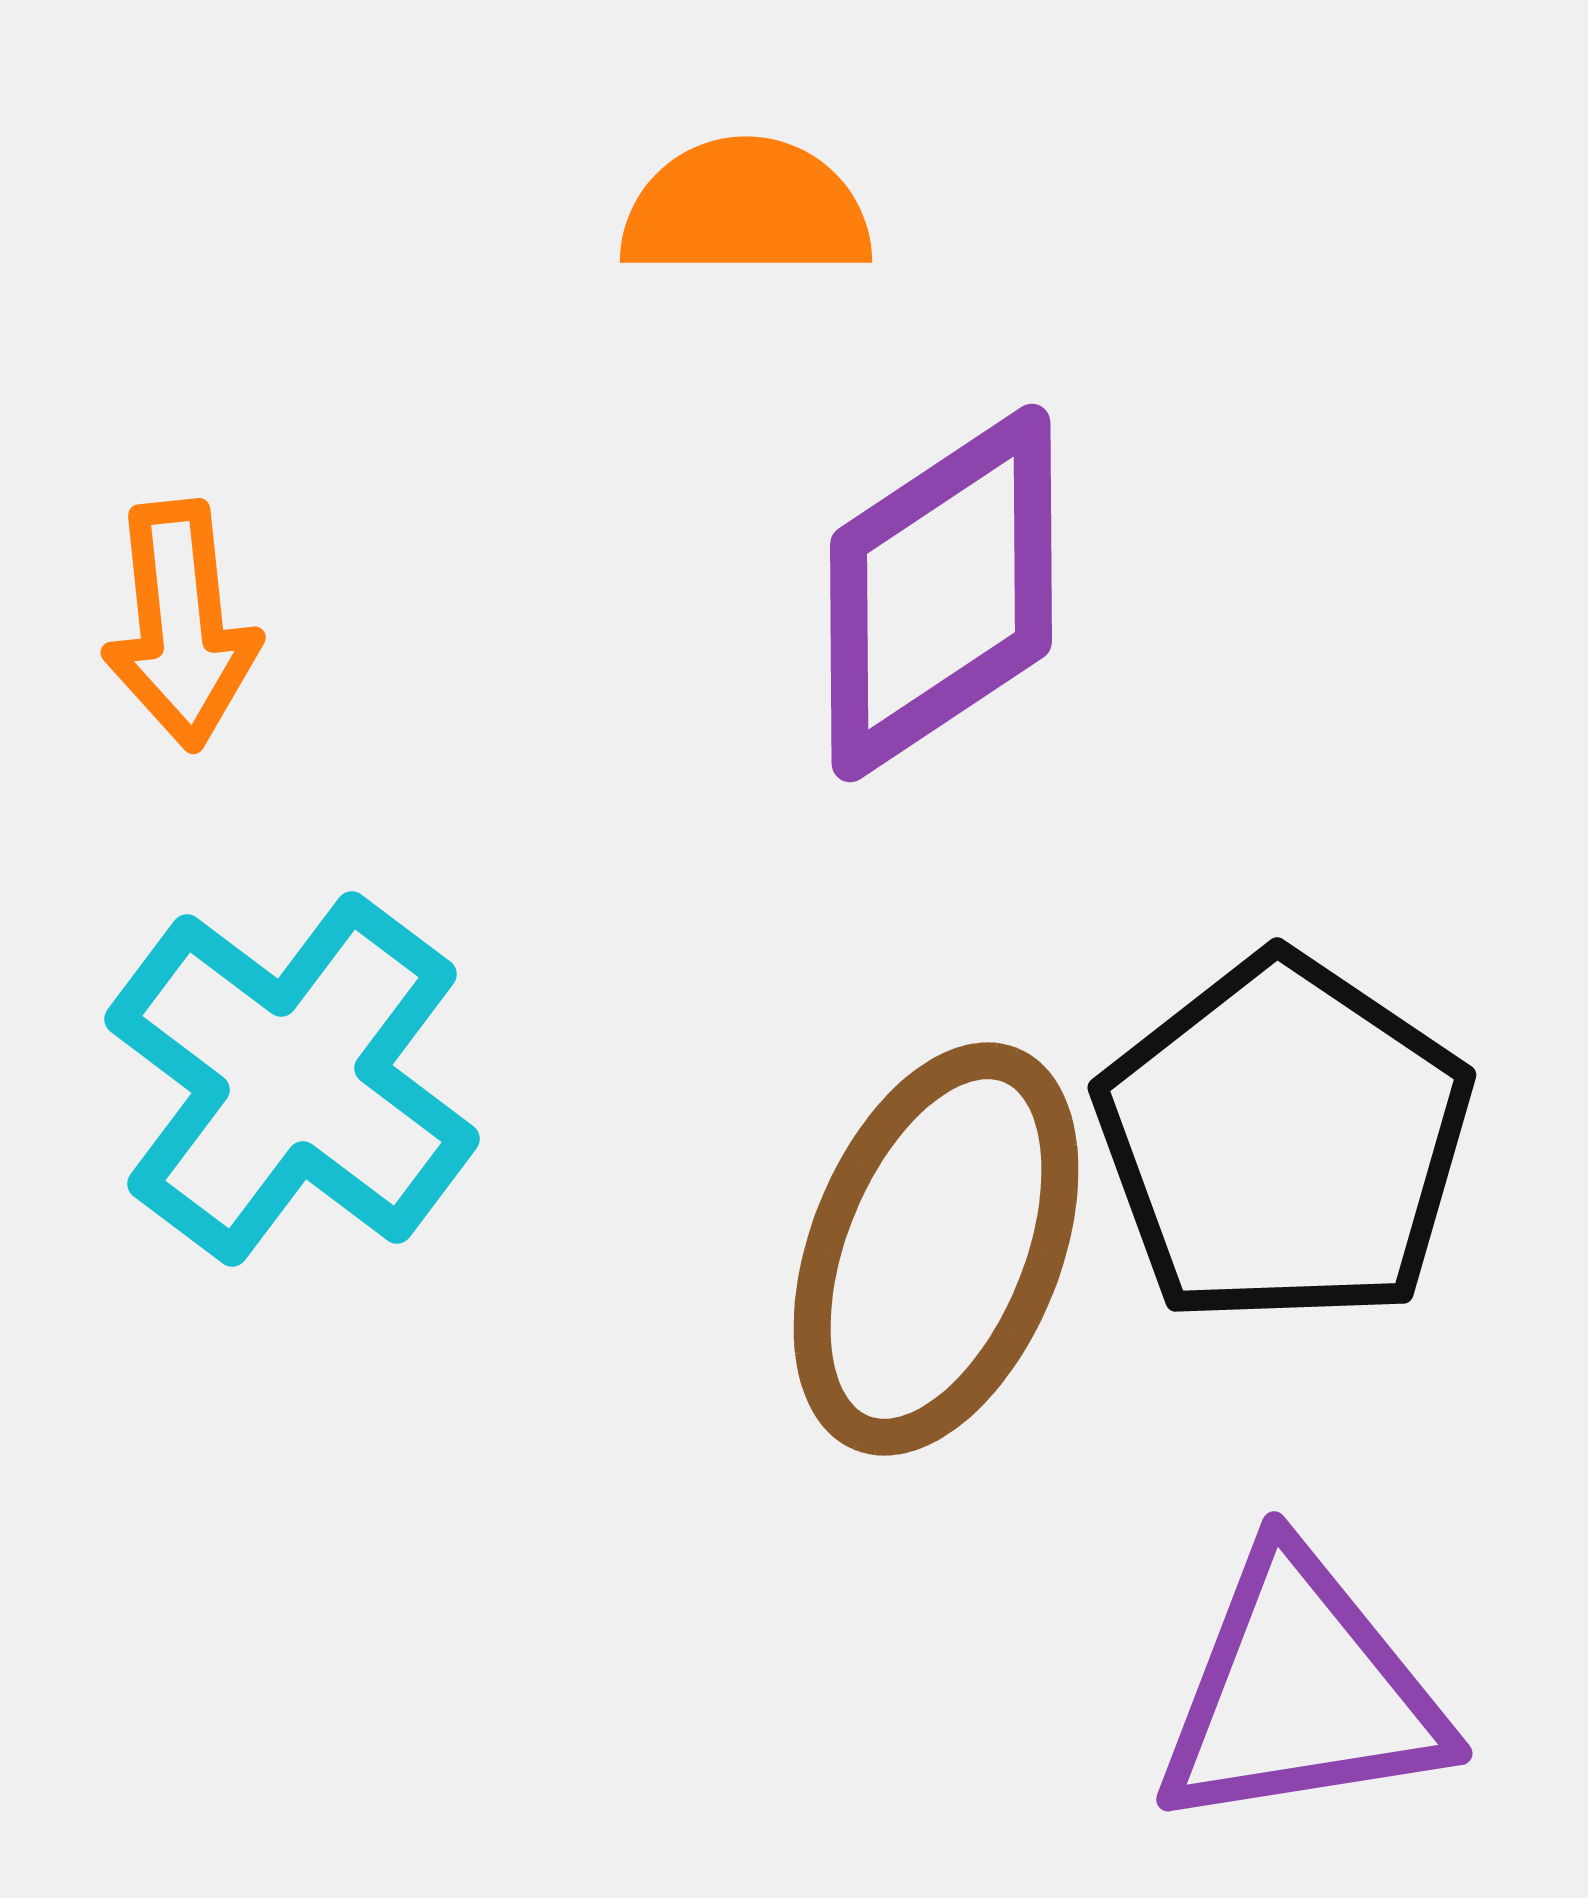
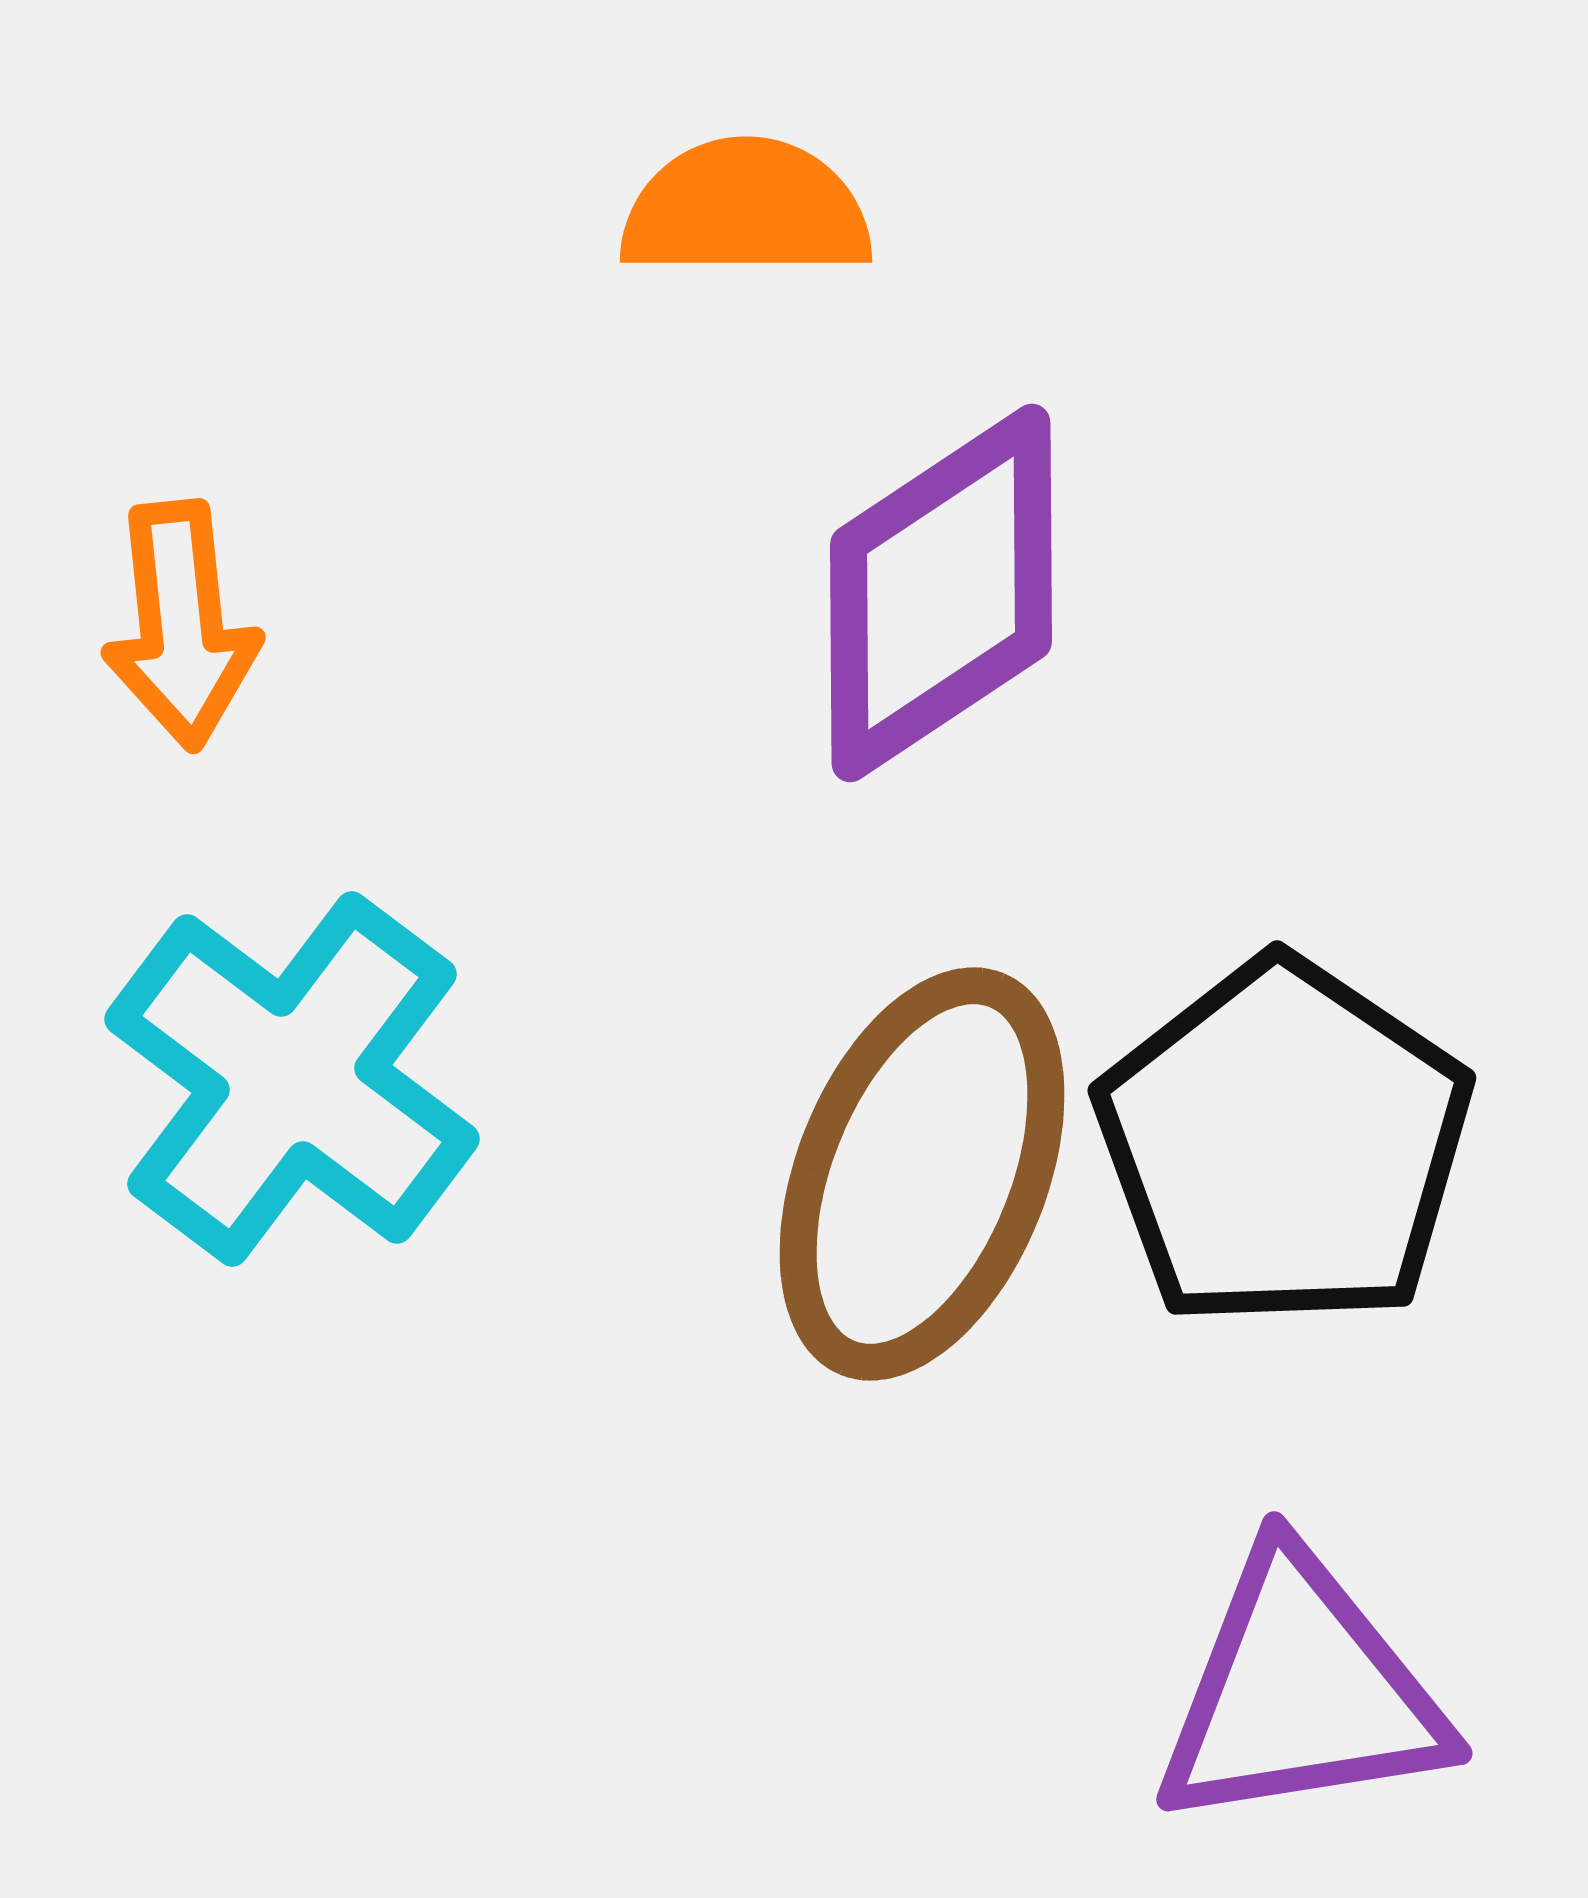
black pentagon: moved 3 px down
brown ellipse: moved 14 px left, 75 px up
